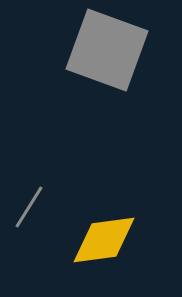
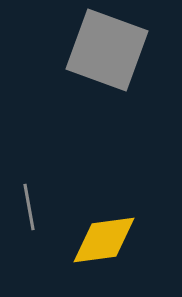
gray line: rotated 42 degrees counterclockwise
